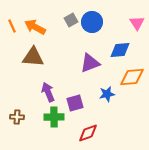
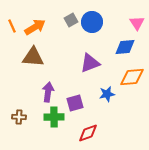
orange arrow: rotated 120 degrees clockwise
blue diamond: moved 5 px right, 3 px up
purple arrow: rotated 30 degrees clockwise
brown cross: moved 2 px right
